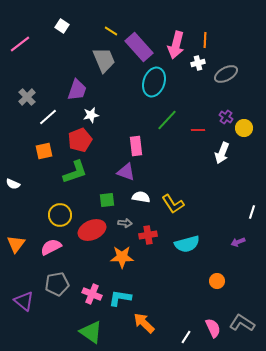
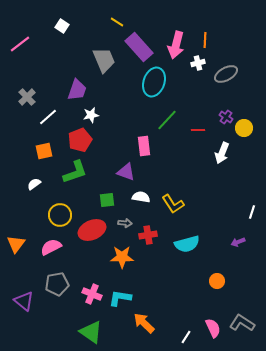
yellow line at (111, 31): moved 6 px right, 9 px up
pink rectangle at (136, 146): moved 8 px right
white semicircle at (13, 184): moved 21 px right; rotated 120 degrees clockwise
